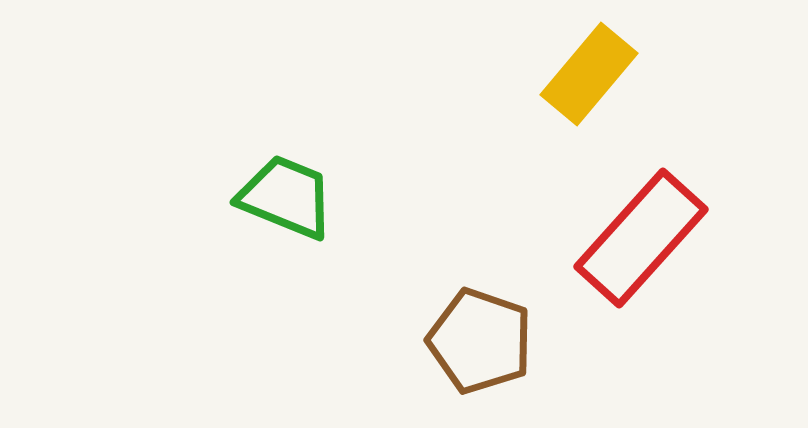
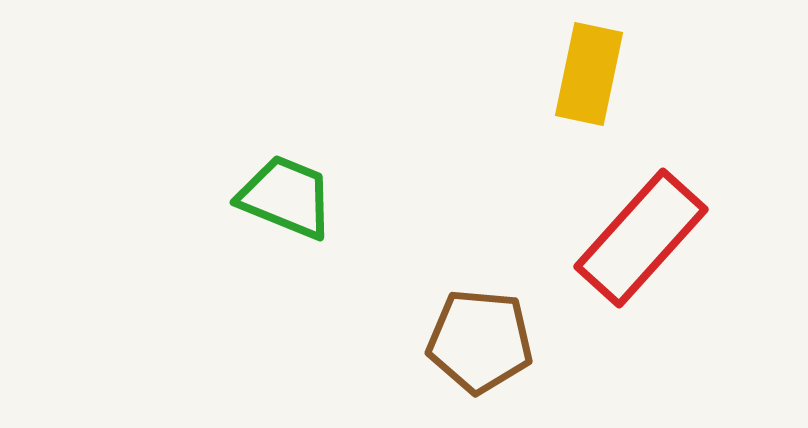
yellow rectangle: rotated 28 degrees counterclockwise
brown pentagon: rotated 14 degrees counterclockwise
